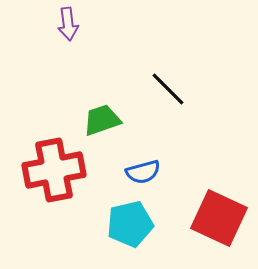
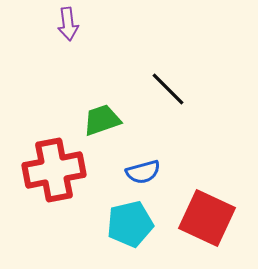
red square: moved 12 px left
